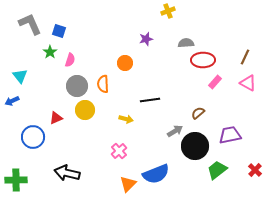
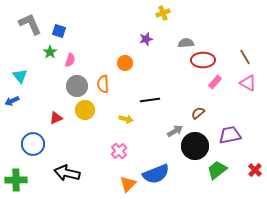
yellow cross: moved 5 px left, 2 px down
brown line: rotated 56 degrees counterclockwise
blue circle: moved 7 px down
